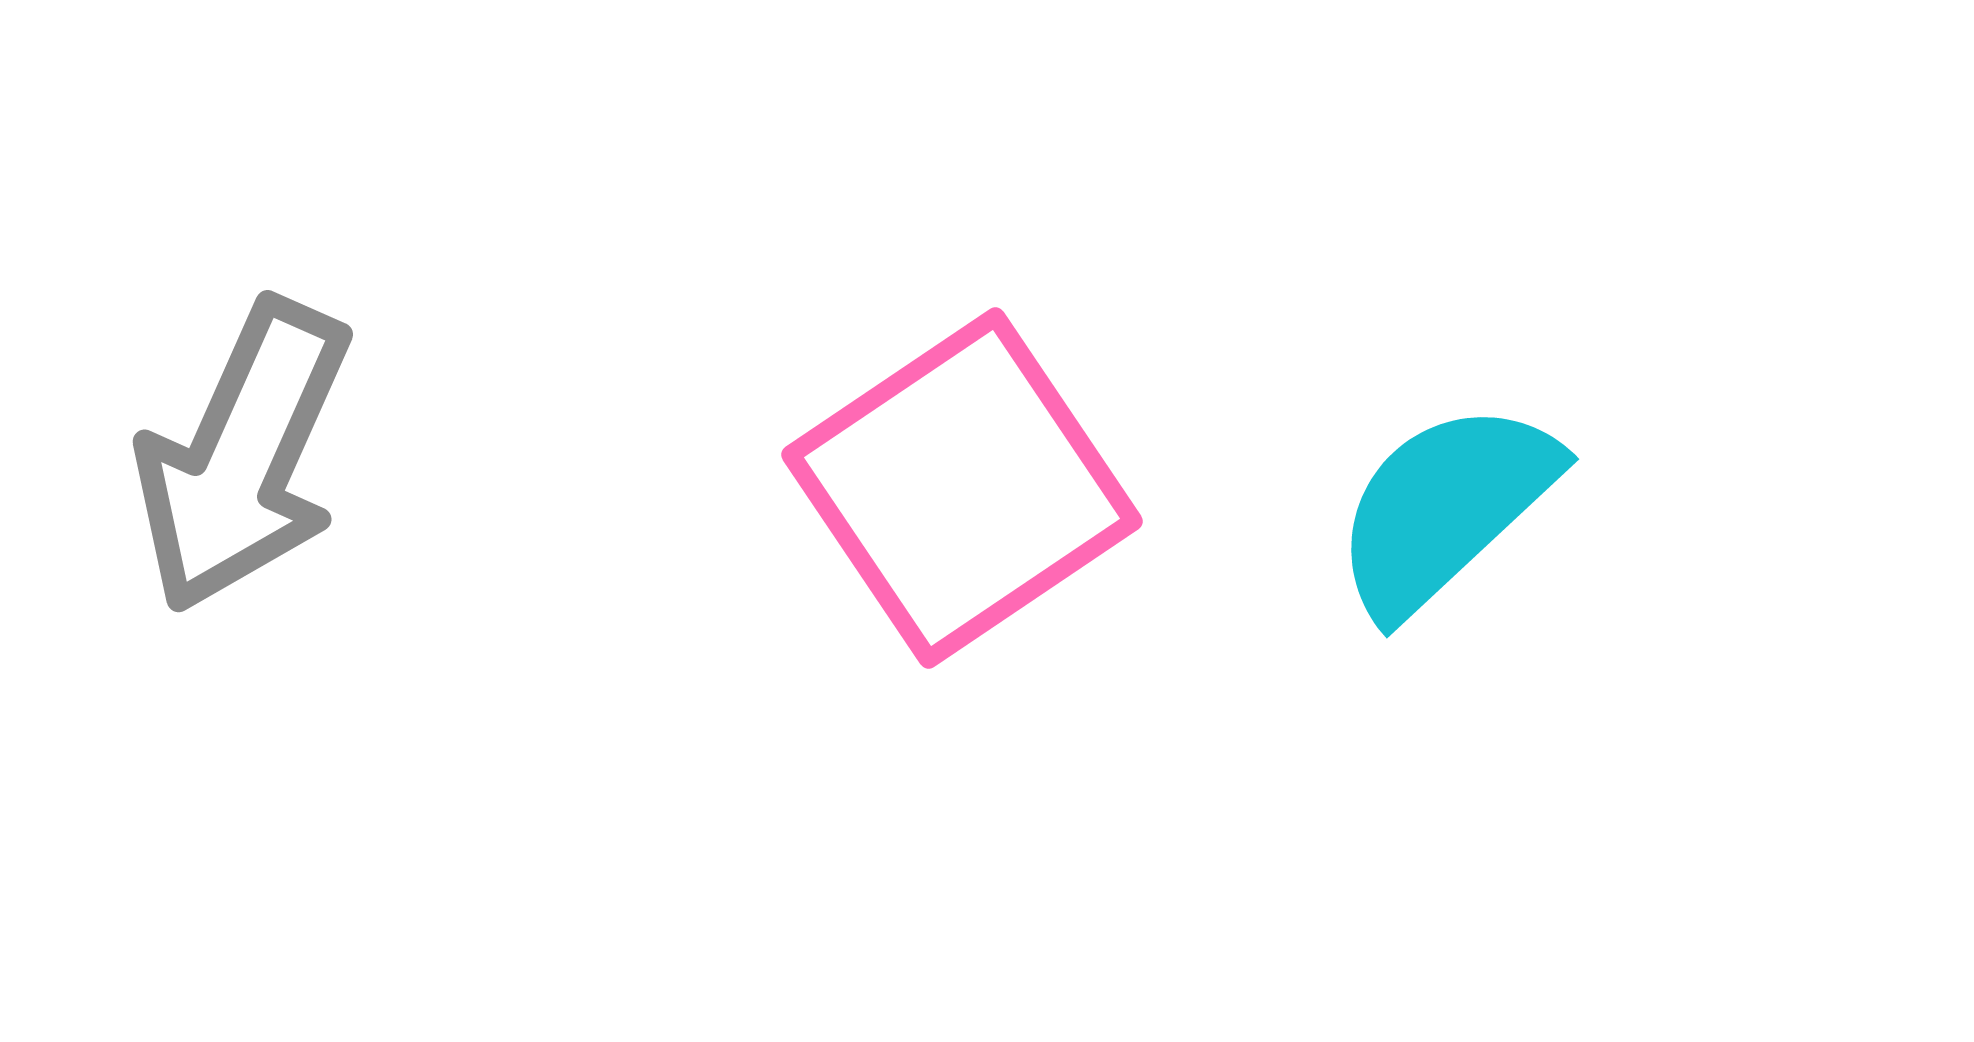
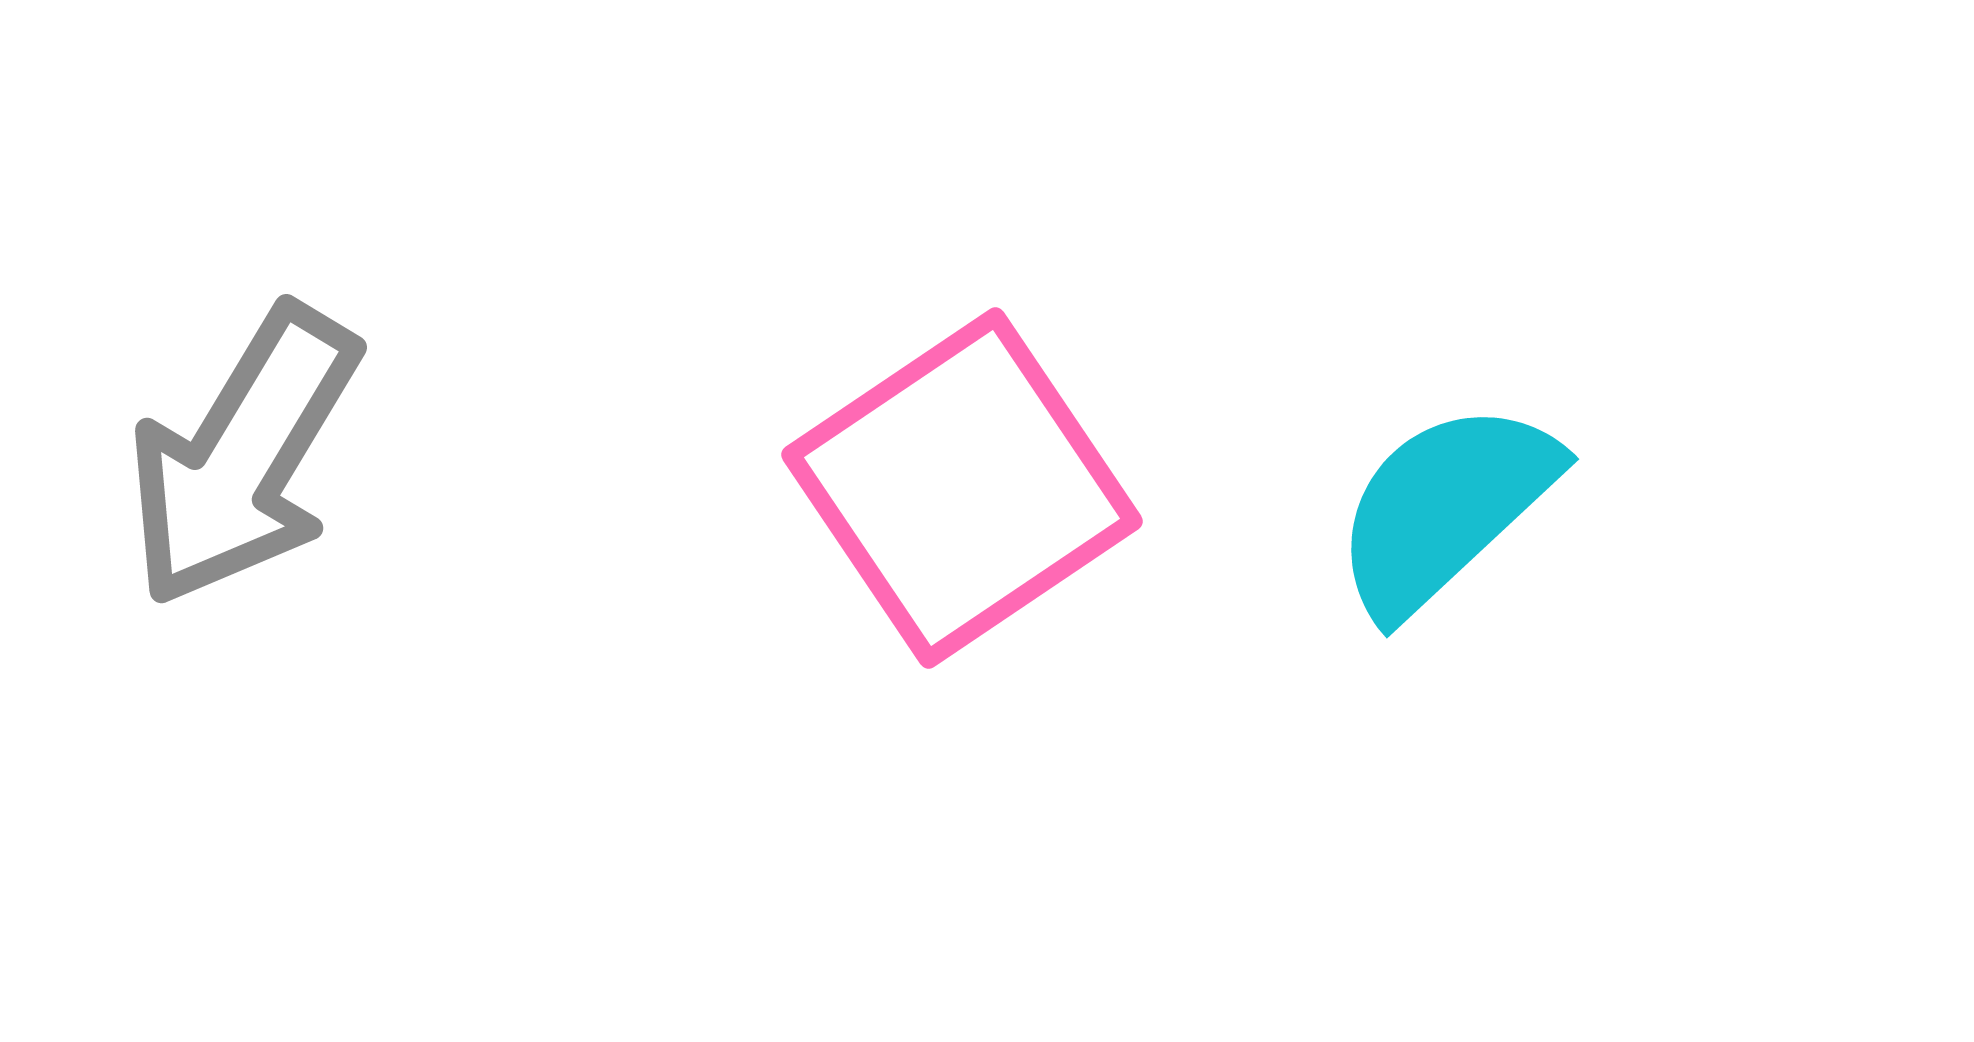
gray arrow: rotated 7 degrees clockwise
